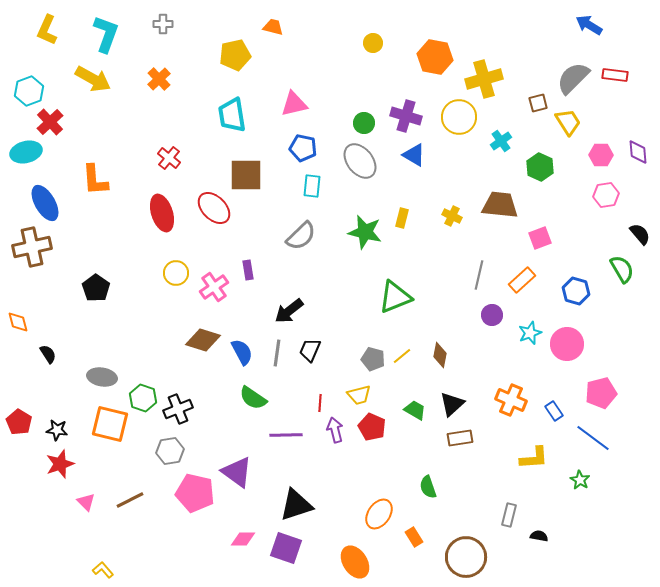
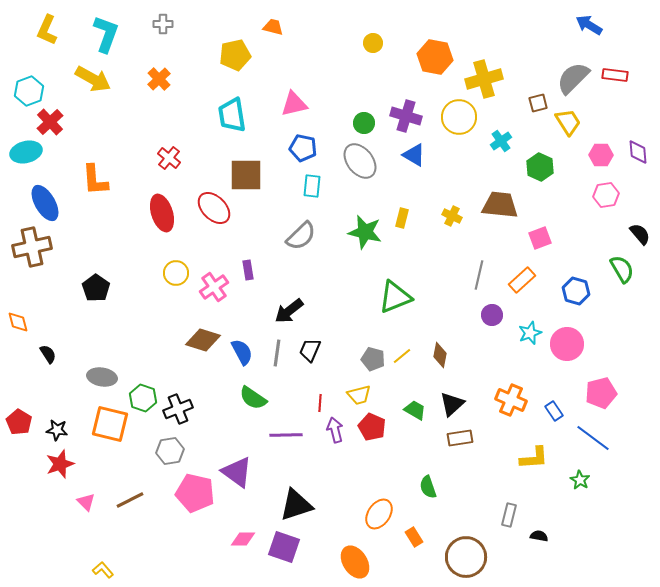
purple square at (286, 548): moved 2 px left, 1 px up
